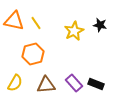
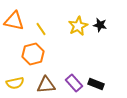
yellow line: moved 5 px right, 6 px down
yellow star: moved 4 px right, 5 px up
yellow semicircle: rotated 48 degrees clockwise
